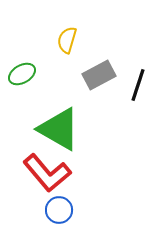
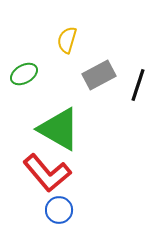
green ellipse: moved 2 px right
